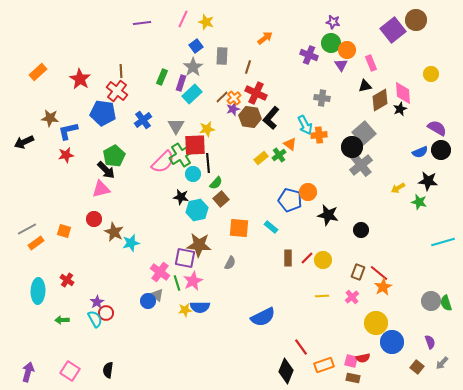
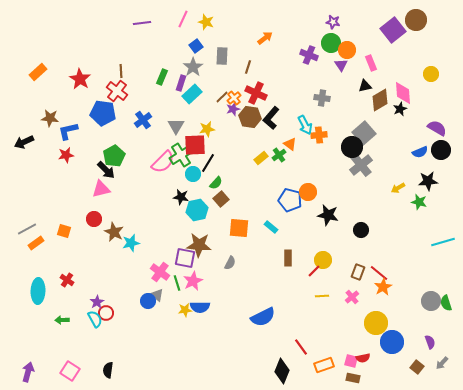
black line at (208, 163): rotated 36 degrees clockwise
black star at (428, 181): rotated 12 degrees counterclockwise
red line at (307, 258): moved 7 px right, 13 px down
black diamond at (286, 371): moved 4 px left
